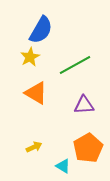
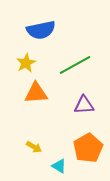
blue semicircle: rotated 48 degrees clockwise
yellow star: moved 4 px left, 6 px down
orange triangle: rotated 35 degrees counterclockwise
yellow arrow: rotated 56 degrees clockwise
cyan triangle: moved 4 px left
